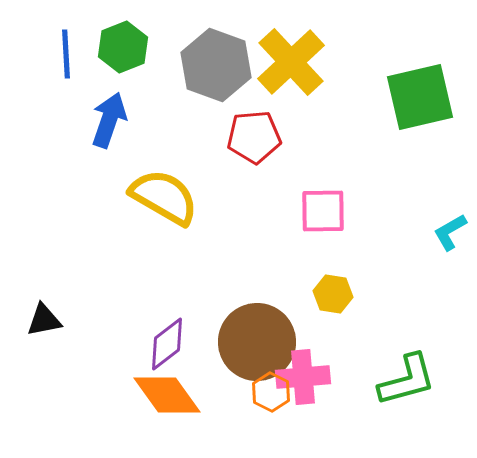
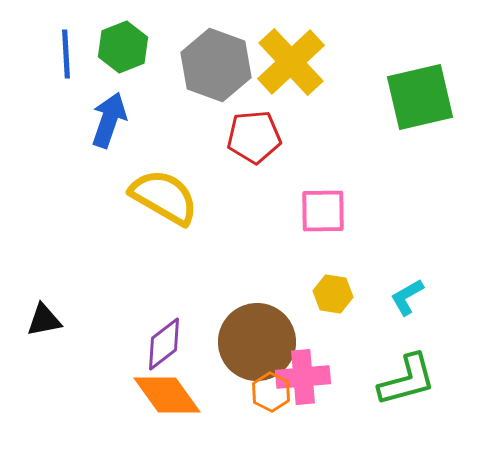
cyan L-shape: moved 43 px left, 65 px down
purple diamond: moved 3 px left
